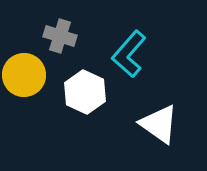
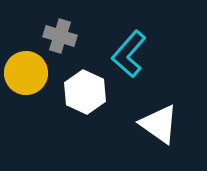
yellow circle: moved 2 px right, 2 px up
